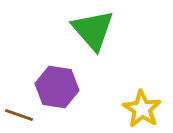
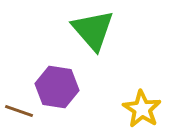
brown line: moved 4 px up
